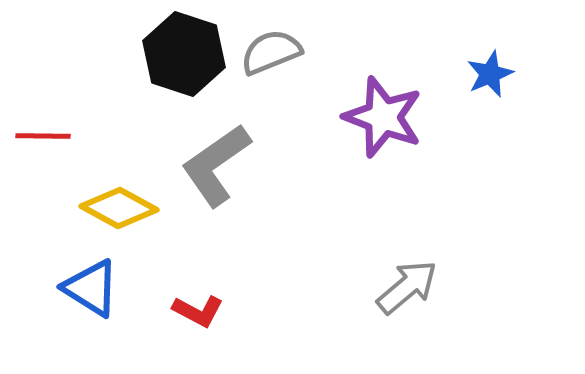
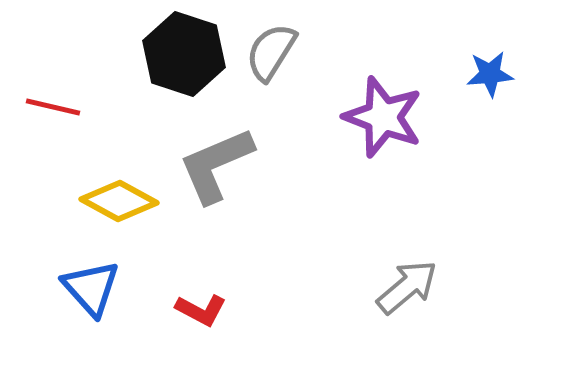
gray semicircle: rotated 36 degrees counterclockwise
blue star: rotated 18 degrees clockwise
red line: moved 10 px right, 29 px up; rotated 12 degrees clockwise
gray L-shape: rotated 12 degrees clockwise
yellow diamond: moved 7 px up
blue triangle: rotated 16 degrees clockwise
red L-shape: moved 3 px right, 1 px up
